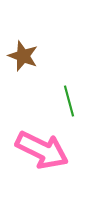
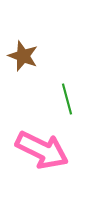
green line: moved 2 px left, 2 px up
